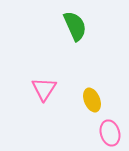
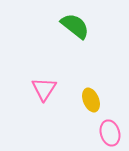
green semicircle: rotated 28 degrees counterclockwise
yellow ellipse: moved 1 px left
